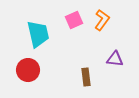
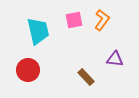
pink square: rotated 12 degrees clockwise
cyan trapezoid: moved 3 px up
brown rectangle: rotated 36 degrees counterclockwise
